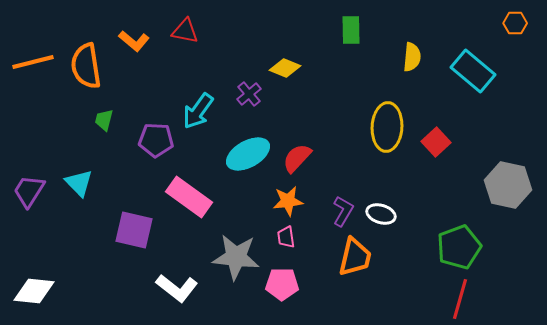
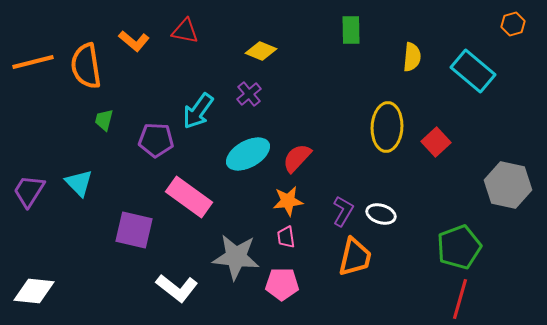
orange hexagon: moved 2 px left, 1 px down; rotated 15 degrees counterclockwise
yellow diamond: moved 24 px left, 17 px up
